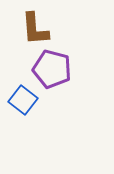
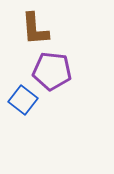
purple pentagon: moved 2 px down; rotated 9 degrees counterclockwise
